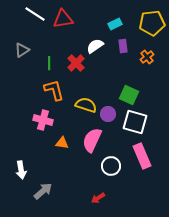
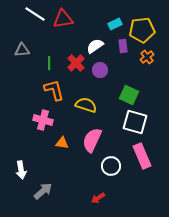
yellow pentagon: moved 10 px left, 7 px down
gray triangle: rotated 28 degrees clockwise
purple circle: moved 8 px left, 44 px up
